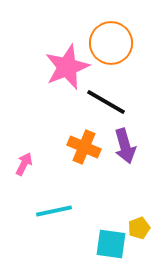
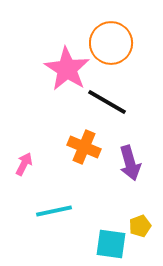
pink star: moved 2 px down; rotated 18 degrees counterclockwise
black line: moved 1 px right
purple arrow: moved 5 px right, 17 px down
yellow pentagon: moved 1 px right, 2 px up
